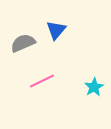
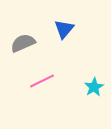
blue triangle: moved 8 px right, 1 px up
